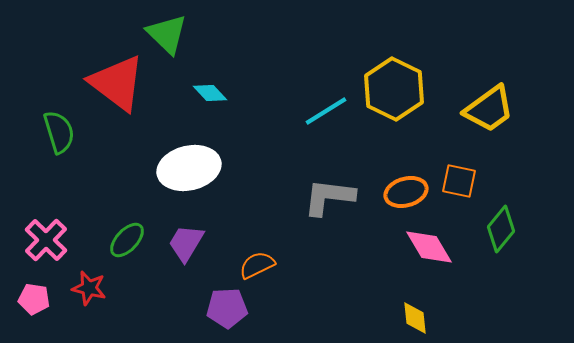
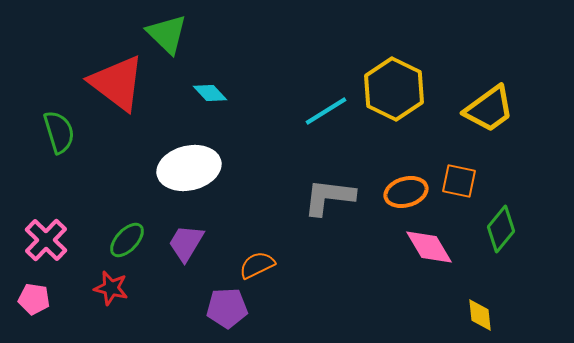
red star: moved 22 px right
yellow diamond: moved 65 px right, 3 px up
